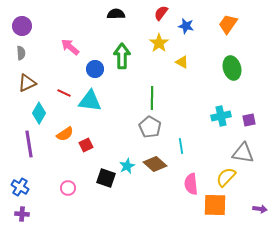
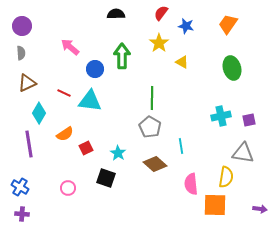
red square: moved 3 px down
cyan star: moved 9 px left, 13 px up; rotated 14 degrees counterclockwise
yellow semicircle: rotated 145 degrees clockwise
